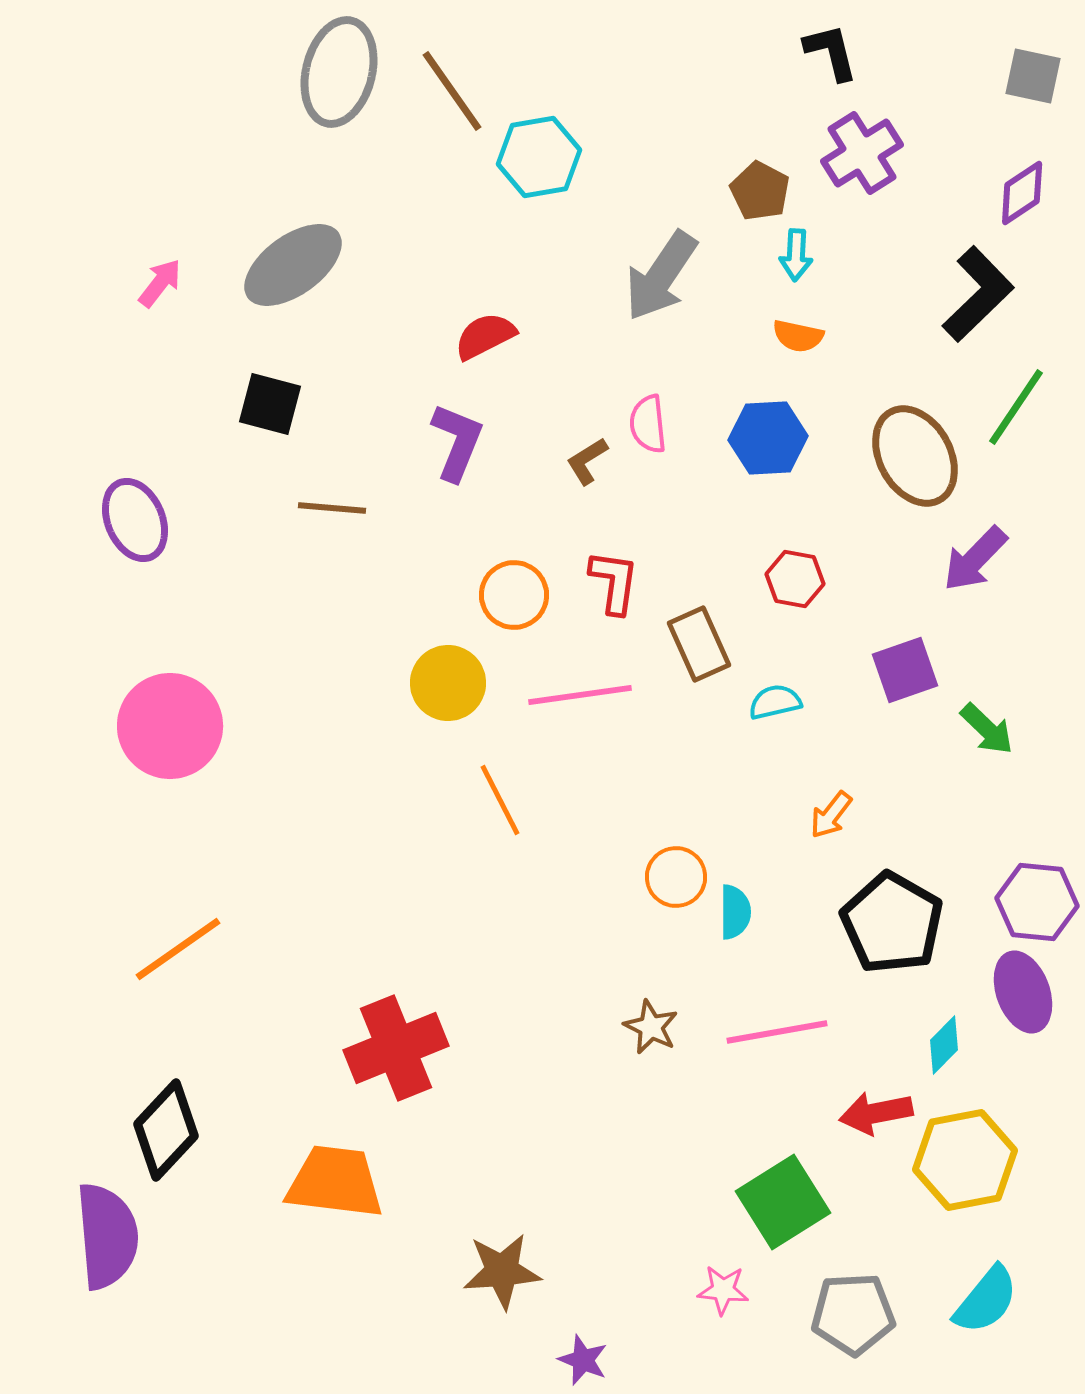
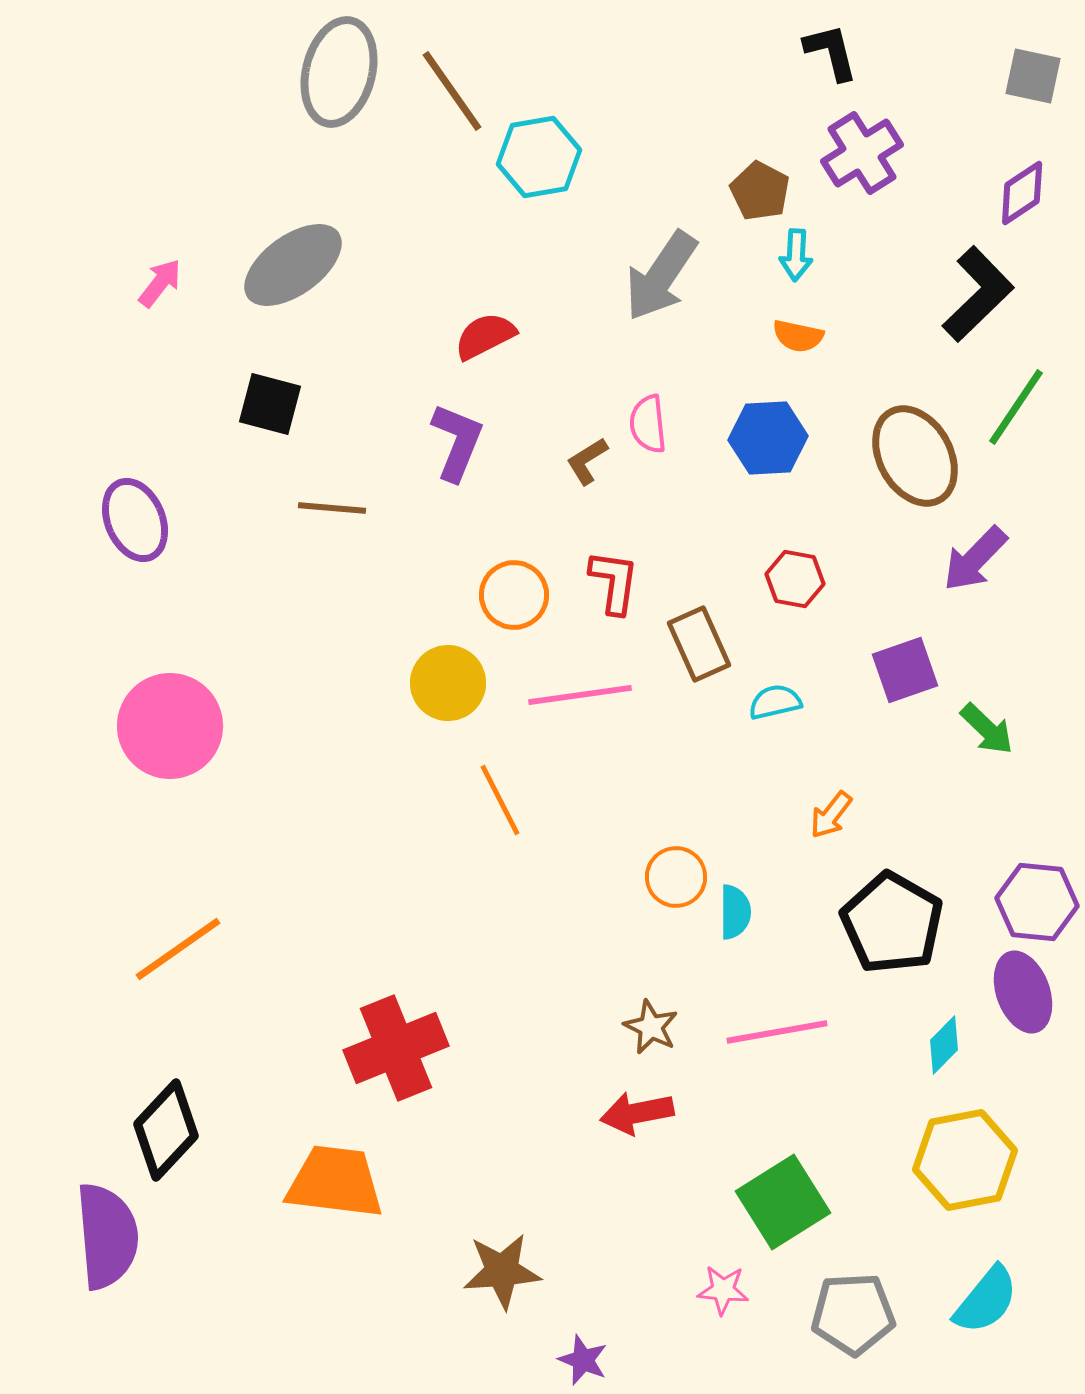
red arrow at (876, 1113): moved 239 px left
